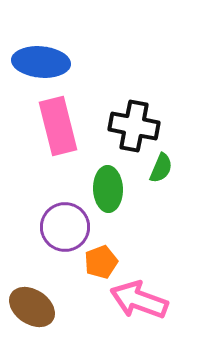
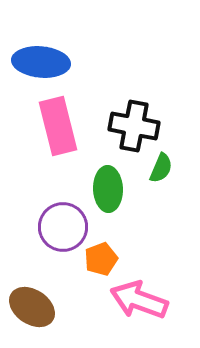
purple circle: moved 2 px left
orange pentagon: moved 3 px up
